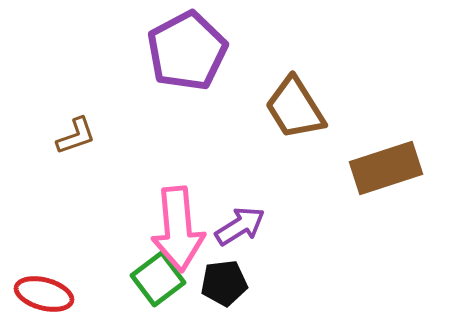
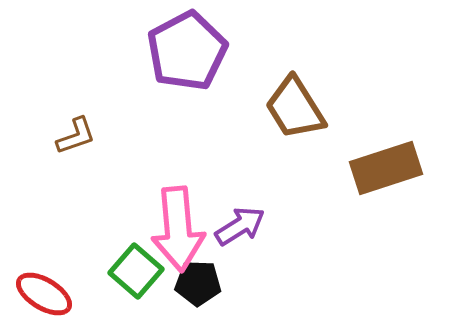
green square: moved 22 px left, 8 px up; rotated 12 degrees counterclockwise
black pentagon: moved 26 px left; rotated 9 degrees clockwise
red ellipse: rotated 16 degrees clockwise
